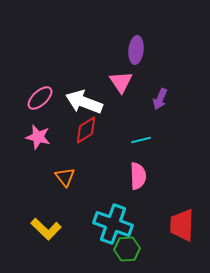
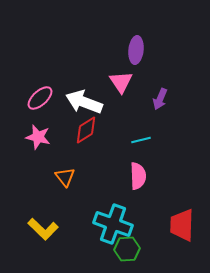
yellow L-shape: moved 3 px left
